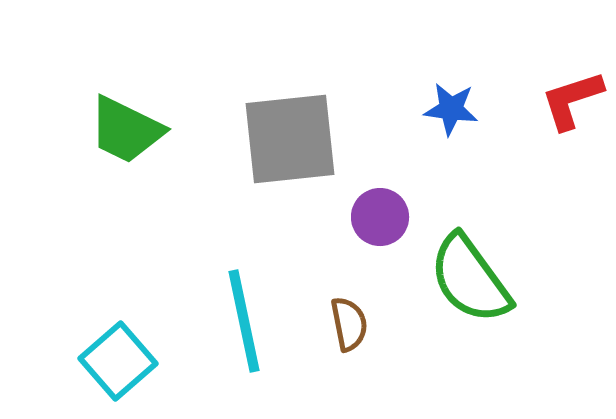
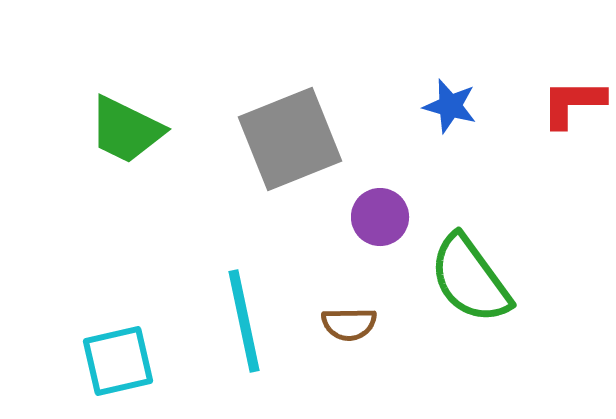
red L-shape: moved 1 px right, 3 px down; rotated 18 degrees clockwise
blue star: moved 1 px left, 3 px up; rotated 8 degrees clockwise
gray square: rotated 16 degrees counterclockwise
brown semicircle: rotated 100 degrees clockwise
cyan square: rotated 28 degrees clockwise
